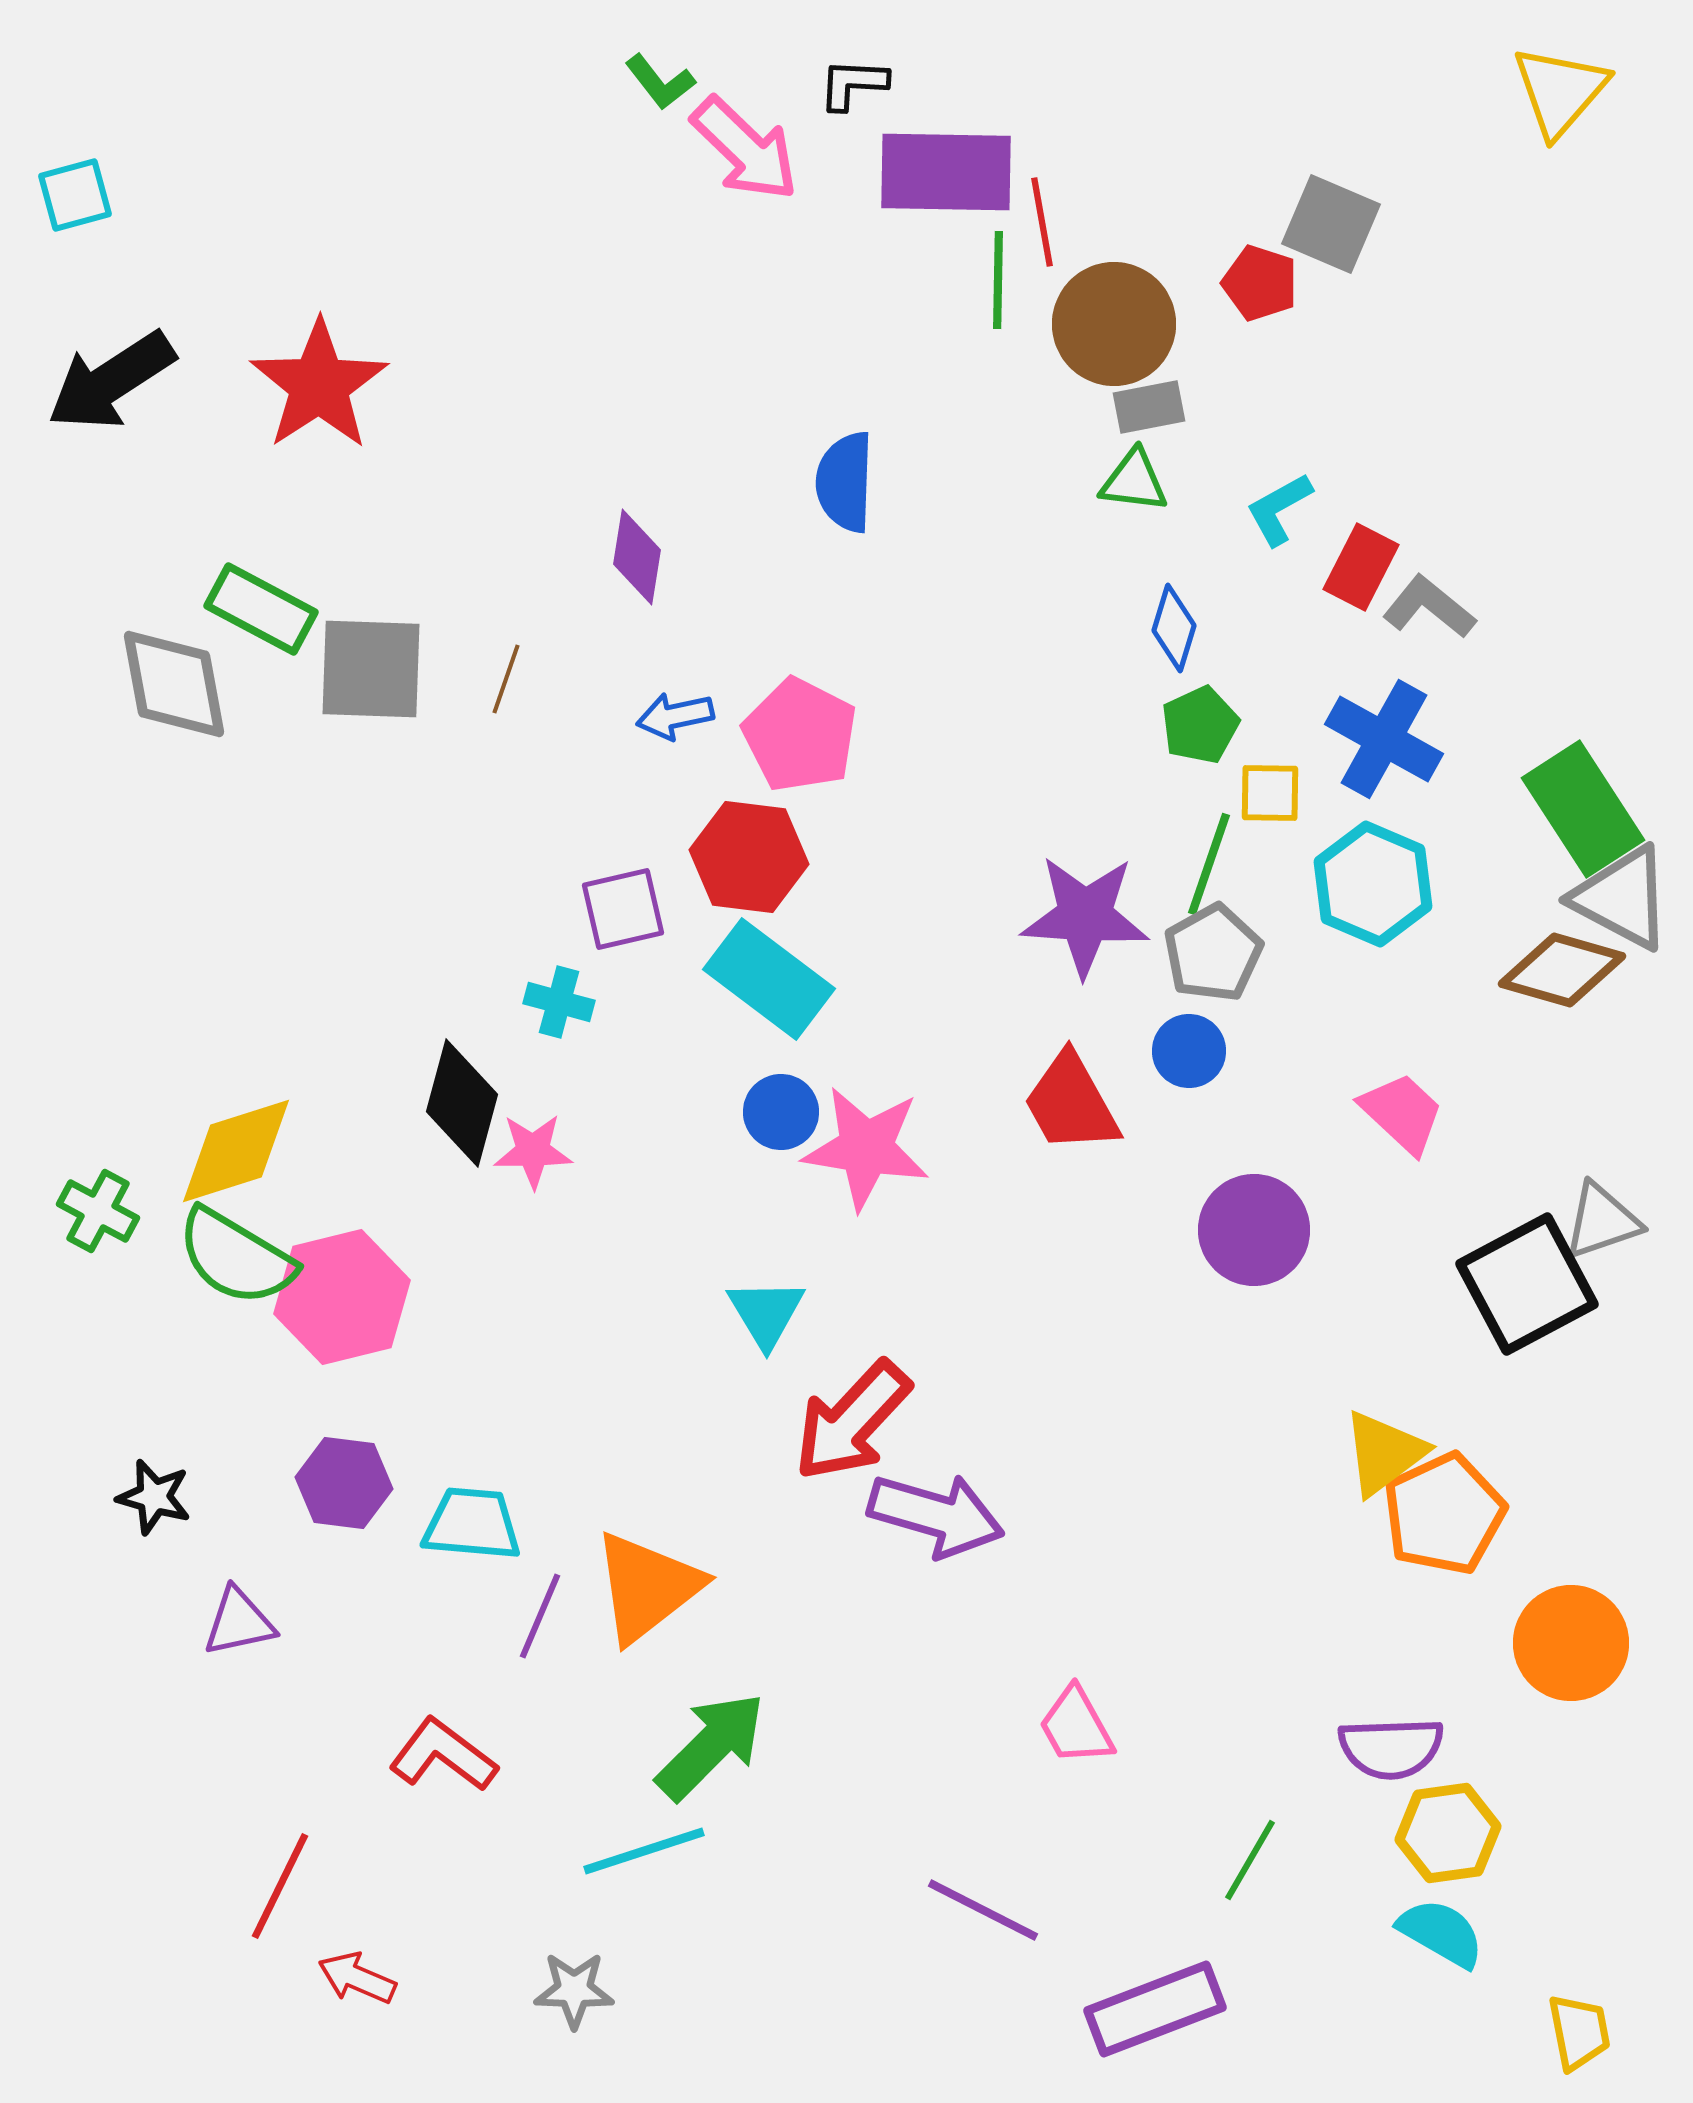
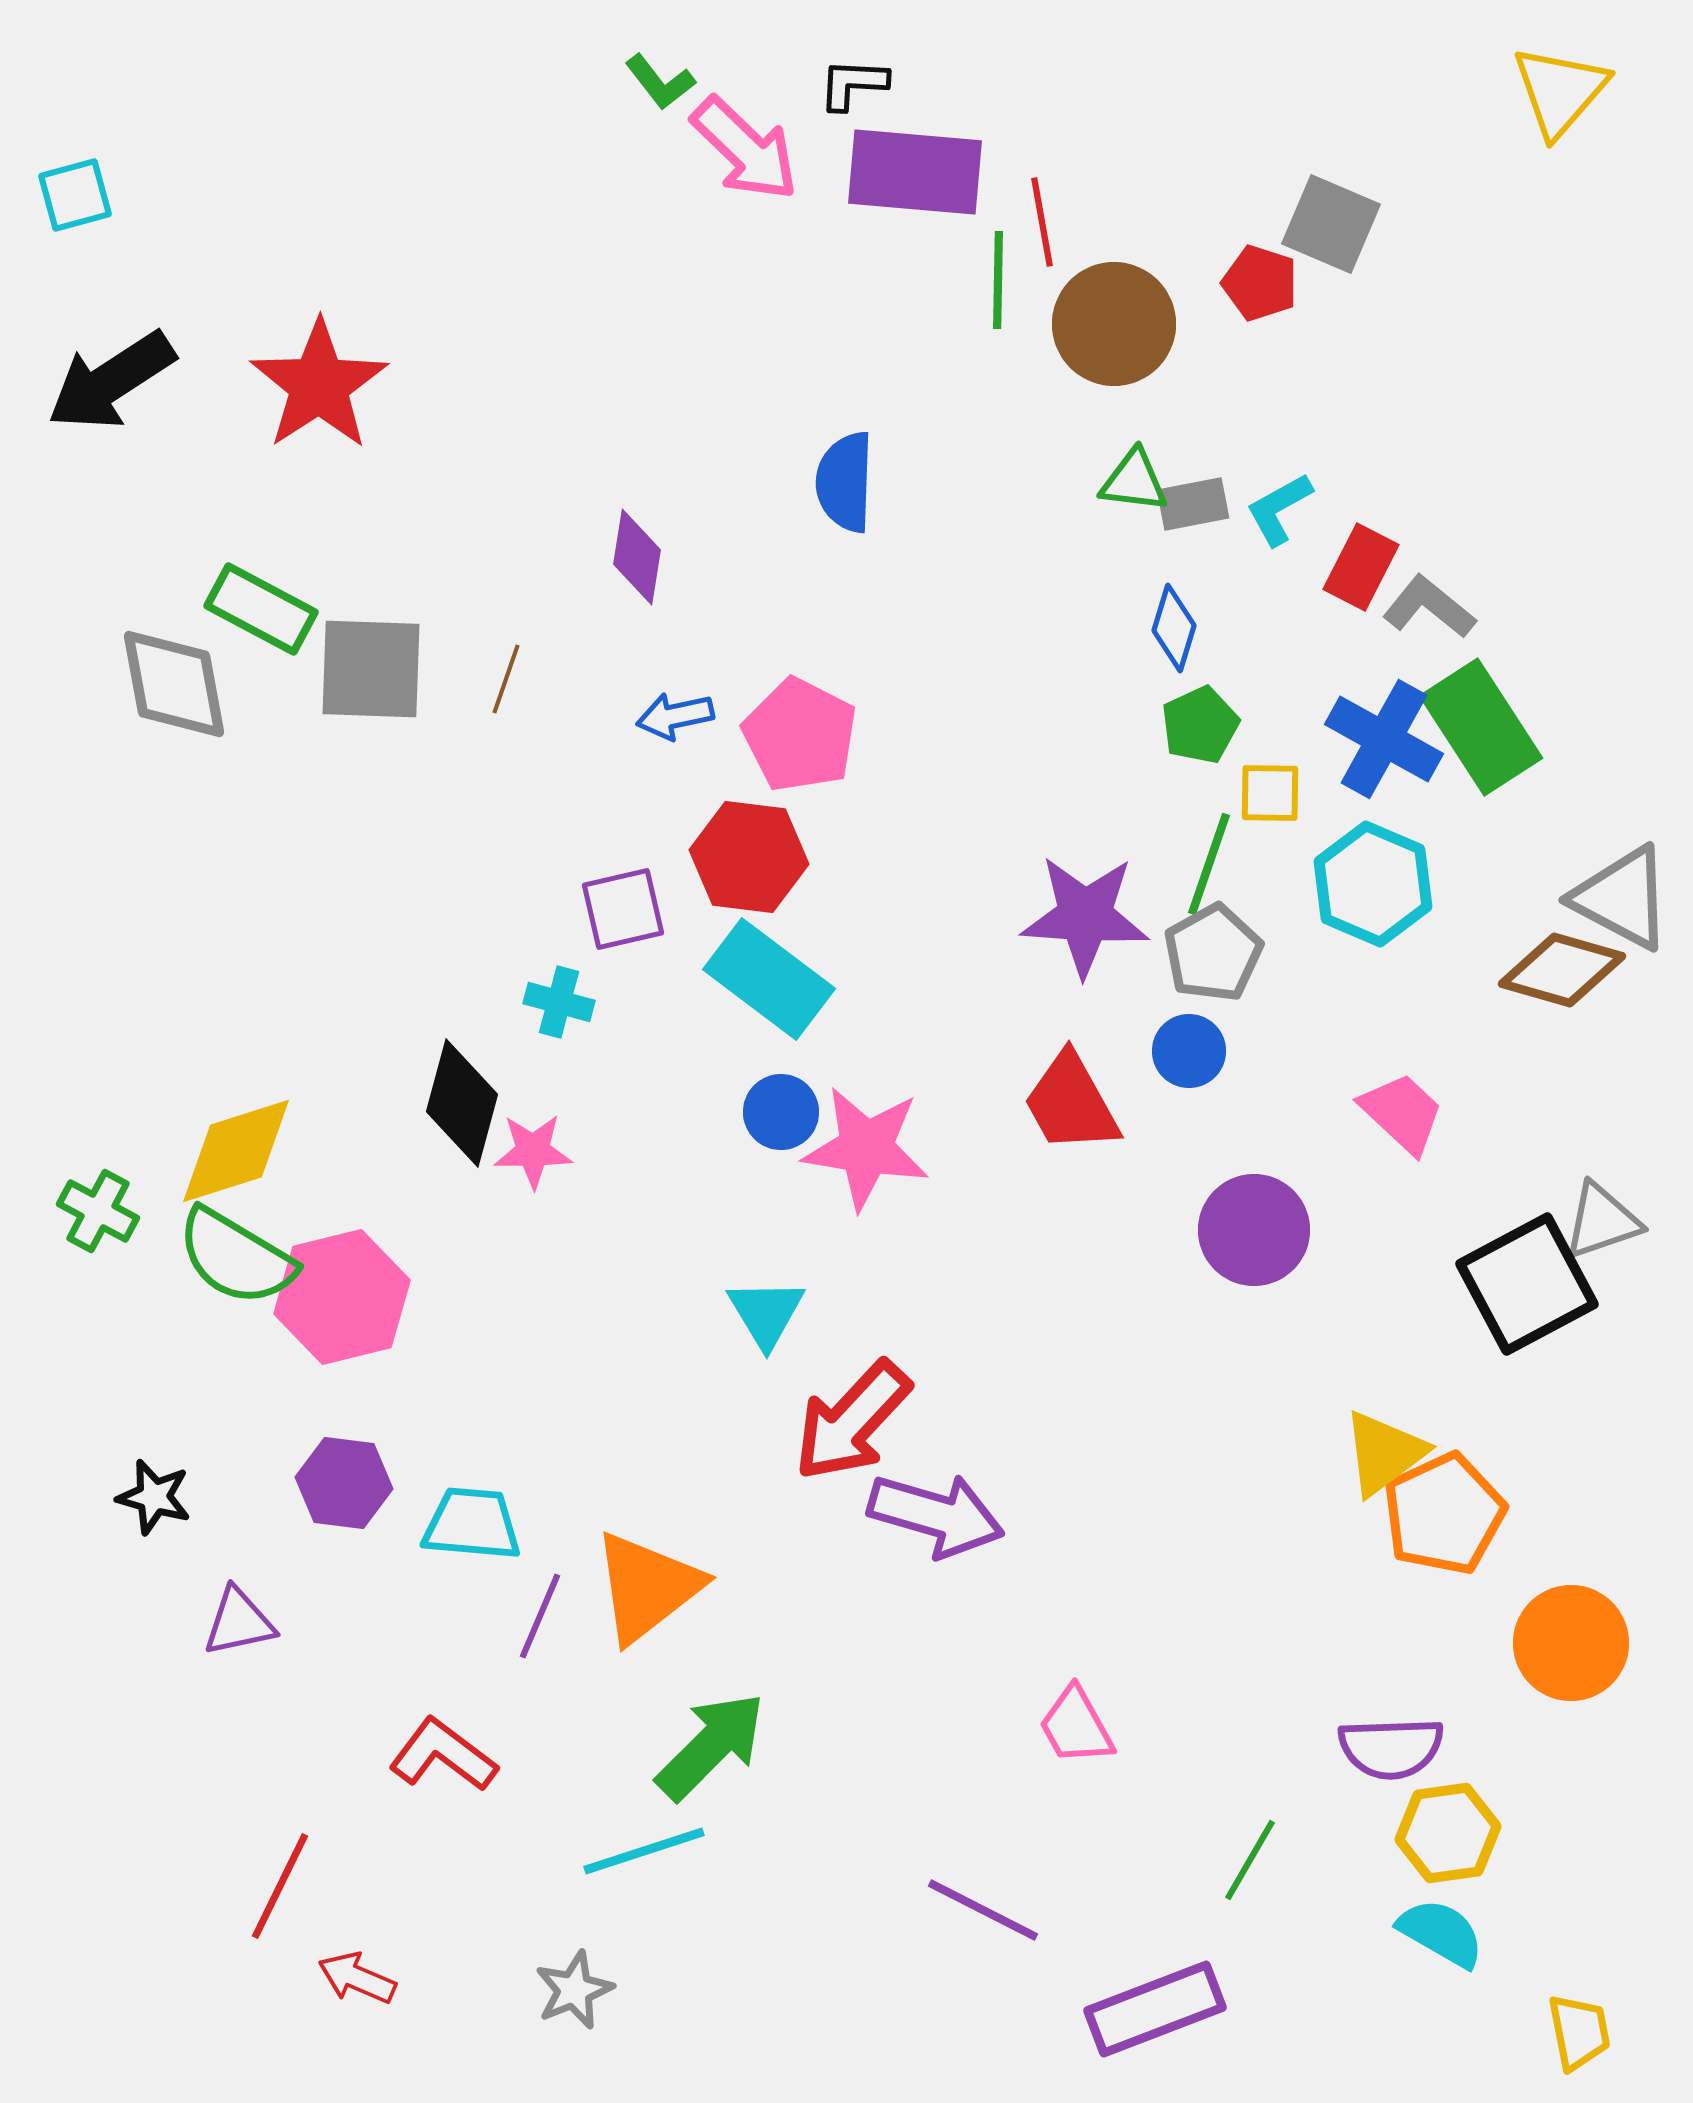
purple rectangle at (946, 172): moved 31 px left; rotated 4 degrees clockwise
gray rectangle at (1149, 407): moved 44 px right, 97 px down
green rectangle at (1583, 809): moved 102 px left, 82 px up
gray star at (574, 1990): rotated 24 degrees counterclockwise
